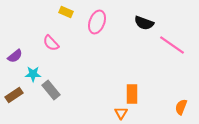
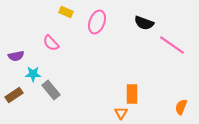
purple semicircle: moved 1 px right; rotated 28 degrees clockwise
